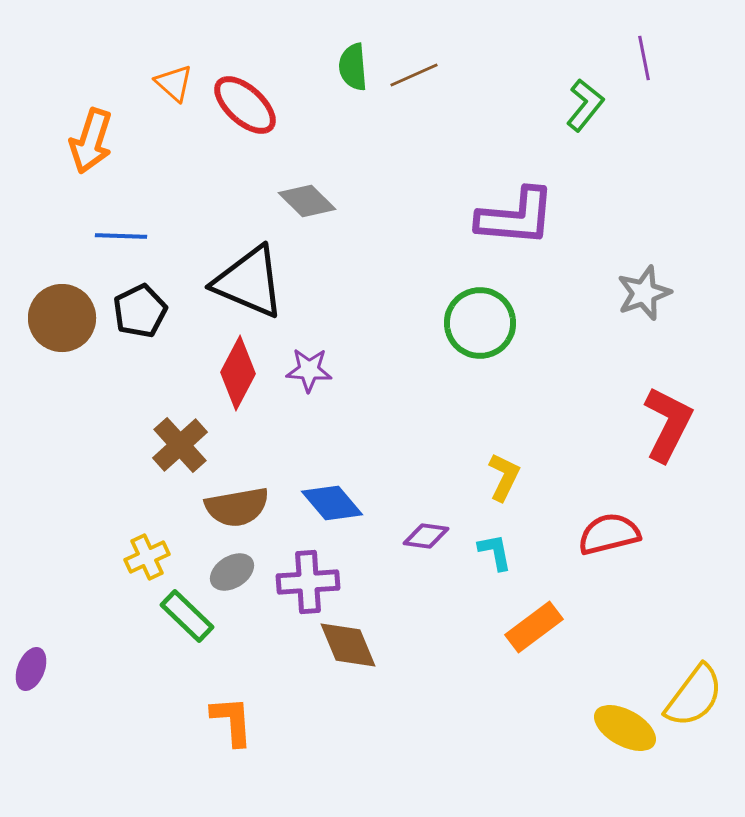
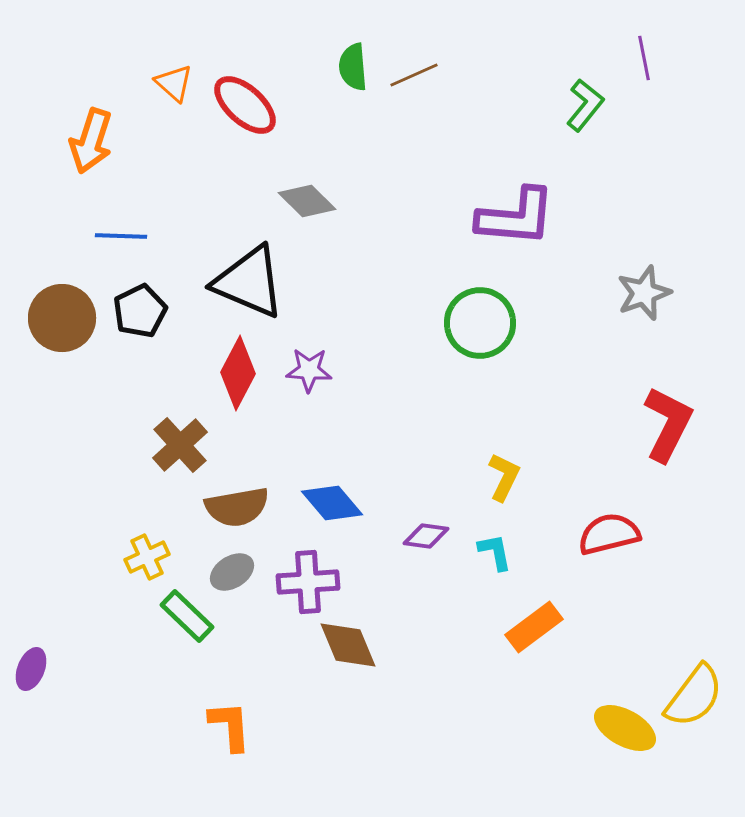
orange L-shape: moved 2 px left, 5 px down
